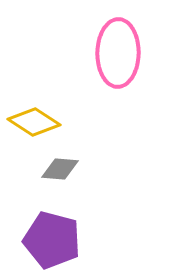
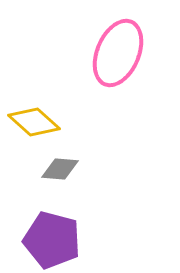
pink ellipse: rotated 22 degrees clockwise
yellow diamond: rotated 9 degrees clockwise
